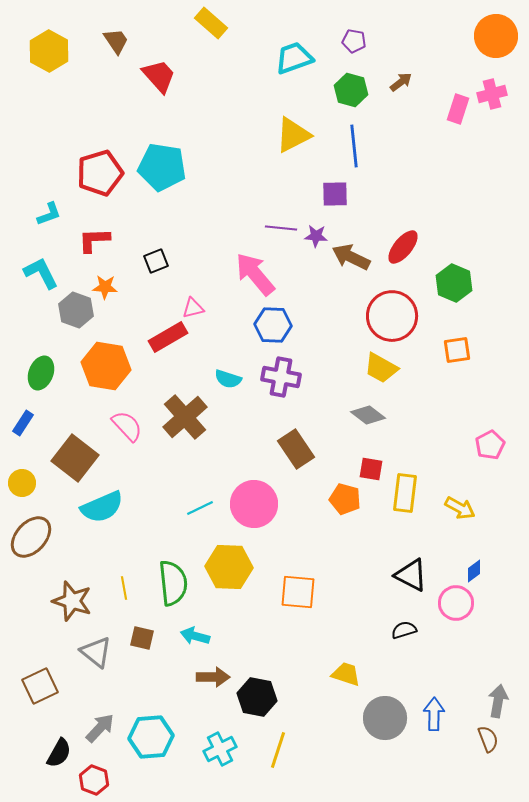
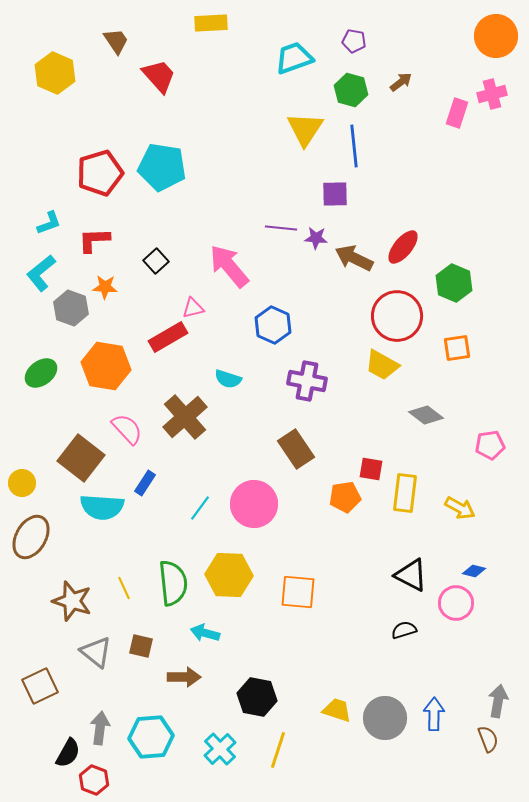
yellow rectangle at (211, 23): rotated 44 degrees counterclockwise
yellow hexagon at (49, 51): moved 6 px right, 22 px down; rotated 6 degrees counterclockwise
pink rectangle at (458, 109): moved 1 px left, 4 px down
yellow triangle at (293, 135): moved 12 px right, 6 px up; rotated 30 degrees counterclockwise
cyan L-shape at (49, 214): moved 9 px down
purple star at (316, 236): moved 2 px down
brown arrow at (351, 257): moved 3 px right, 1 px down
black square at (156, 261): rotated 20 degrees counterclockwise
cyan L-shape at (41, 273): rotated 102 degrees counterclockwise
pink arrow at (255, 274): moved 26 px left, 8 px up
gray hexagon at (76, 310): moved 5 px left, 2 px up
red circle at (392, 316): moved 5 px right
blue hexagon at (273, 325): rotated 21 degrees clockwise
orange square at (457, 350): moved 2 px up
yellow trapezoid at (381, 368): moved 1 px right, 3 px up
green ellipse at (41, 373): rotated 32 degrees clockwise
purple cross at (281, 377): moved 26 px right, 4 px down
gray diamond at (368, 415): moved 58 px right
blue rectangle at (23, 423): moved 122 px right, 60 px down
pink semicircle at (127, 426): moved 3 px down
pink pentagon at (490, 445): rotated 20 degrees clockwise
brown square at (75, 458): moved 6 px right
orange pentagon at (345, 499): moved 2 px up; rotated 24 degrees counterclockwise
cyan semicircle at (102, 507): rotated 27 degrees clockwise
cyan line at (200, 508): rotated 28 degrees counterclockwise
brown ellipse at (31, 537): rotated 12 degrees counterclockwise
yellow hexagon at (229, 567): moved 8 px down
blue diamond at (474, 571): rotated 50 degrees clockwise
yellow line at (124, 588): rotated 15 degrees counterclockwise
cyan arrow at (195, 636): moved 10 px right, 3 px up
brown square at (142, 638): moved 1 px left, 8 px down
yellow trapezoid at (346, 674): moved 9 px left, 36 px down
brown arrow at (213, 677): moved 29 px left
gray arrow at (100, 728): rotated 36 degrees counterclockwise
cyan cross at (220, 749): rotated 16 degrees counterclockwise
black semicircle at (59, 753): moved 9 px right
